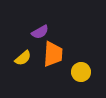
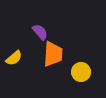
purple semicircle: rotated 102 degrees counterclockwise
yellow semicircle: moved 9 px left
